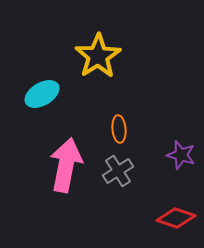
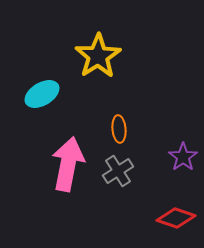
purple star: moved 2 px right, 2 px down; rotated 20 degrees clockwise
pink arrow: moved 2 px right, 1 px up
